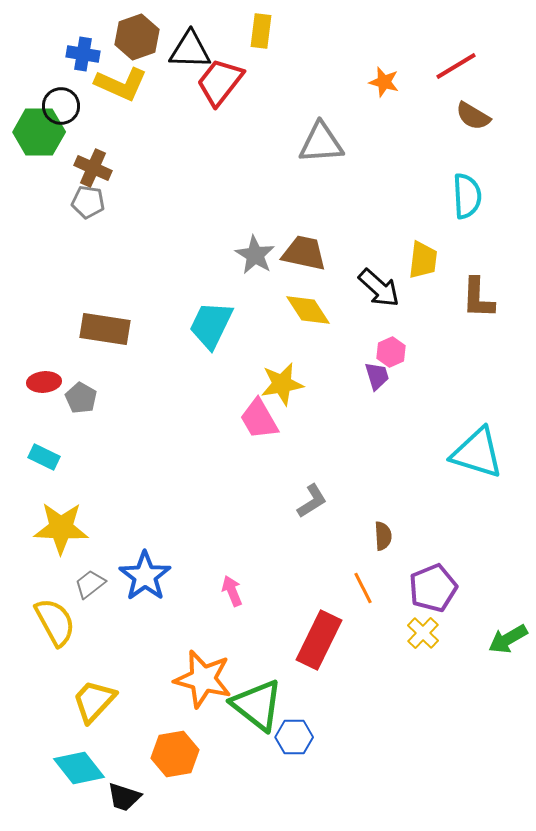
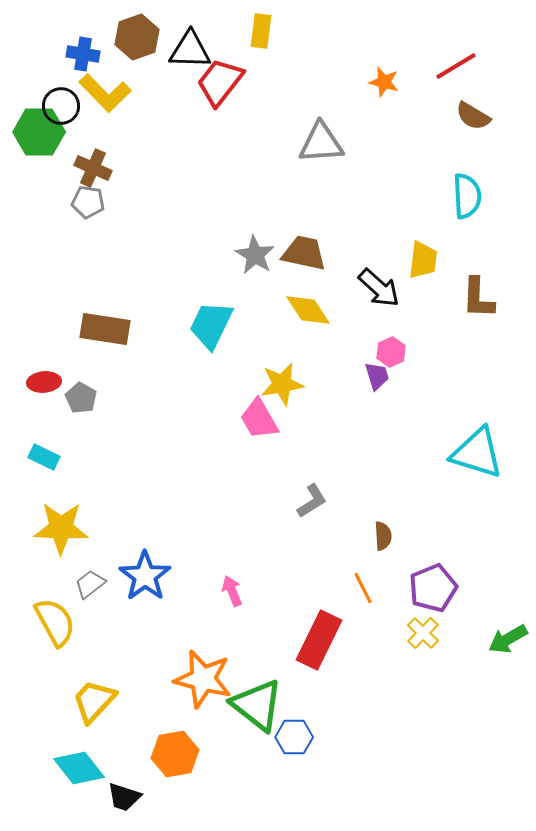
yellow L-shape at (121, 84): moved 16 px left, 9 px down; rotated 22 degrees clockwise
